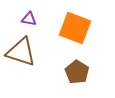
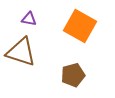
orange square: moved 5 px right, 2 px up; rotated 8 degrees clockwise
brown pentagon: moved 4 px left, 3 px down; rotated 25 degrees clockwise
